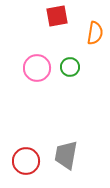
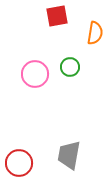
pink circle: moved 2 px left, 6 px down
gray trapezoid: moved 3 px right
red circle: moved 7 px left, 2 px down
